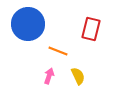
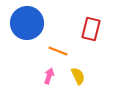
blue circle: moved 1 px left, 1 px up
